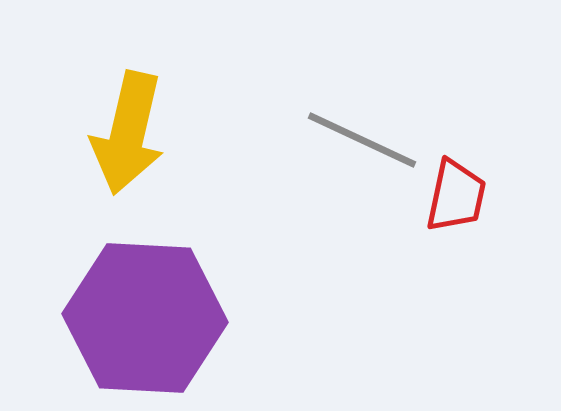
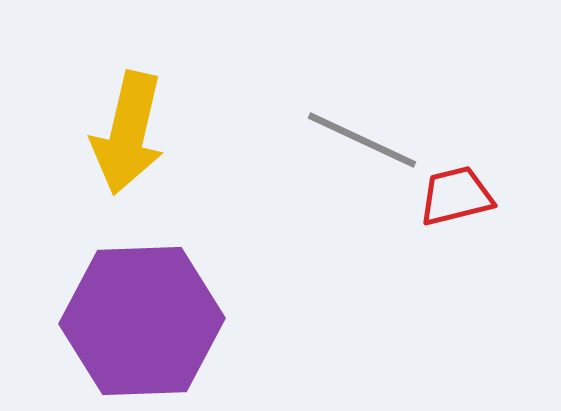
red trapezoid: rotated 116 degrees counterclockwise
purple hexagon: moved 3 px left, 3 px down; rotated 5 degrees counterclockwise
